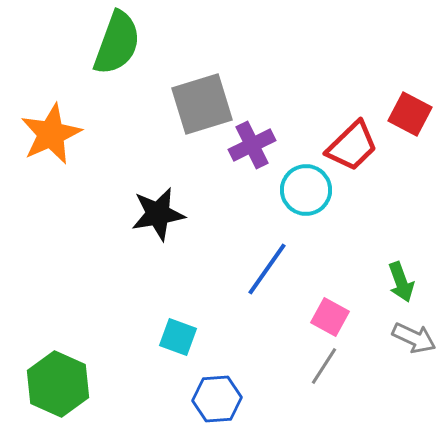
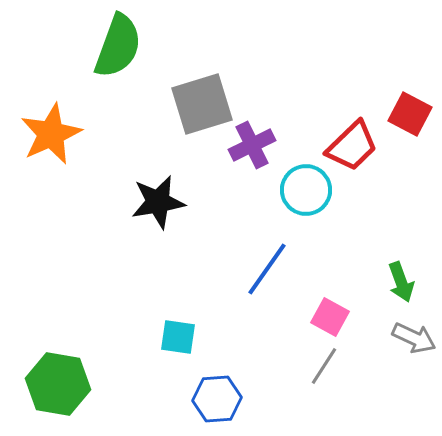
green semicircle: moved 1 px right, 3 px down
black star: moved 12 px up
cyan square: rotated 12 degrees counterclockwise
green hexagon: rotated 14 degrees counterclockwise
